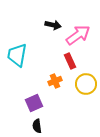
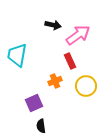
yellow circle: moved 2 px down
black semicircle: moved 4 px right
